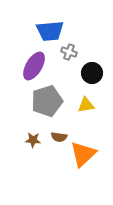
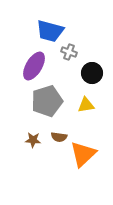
blue trapezoid: rotated 20 degrees clockwise
